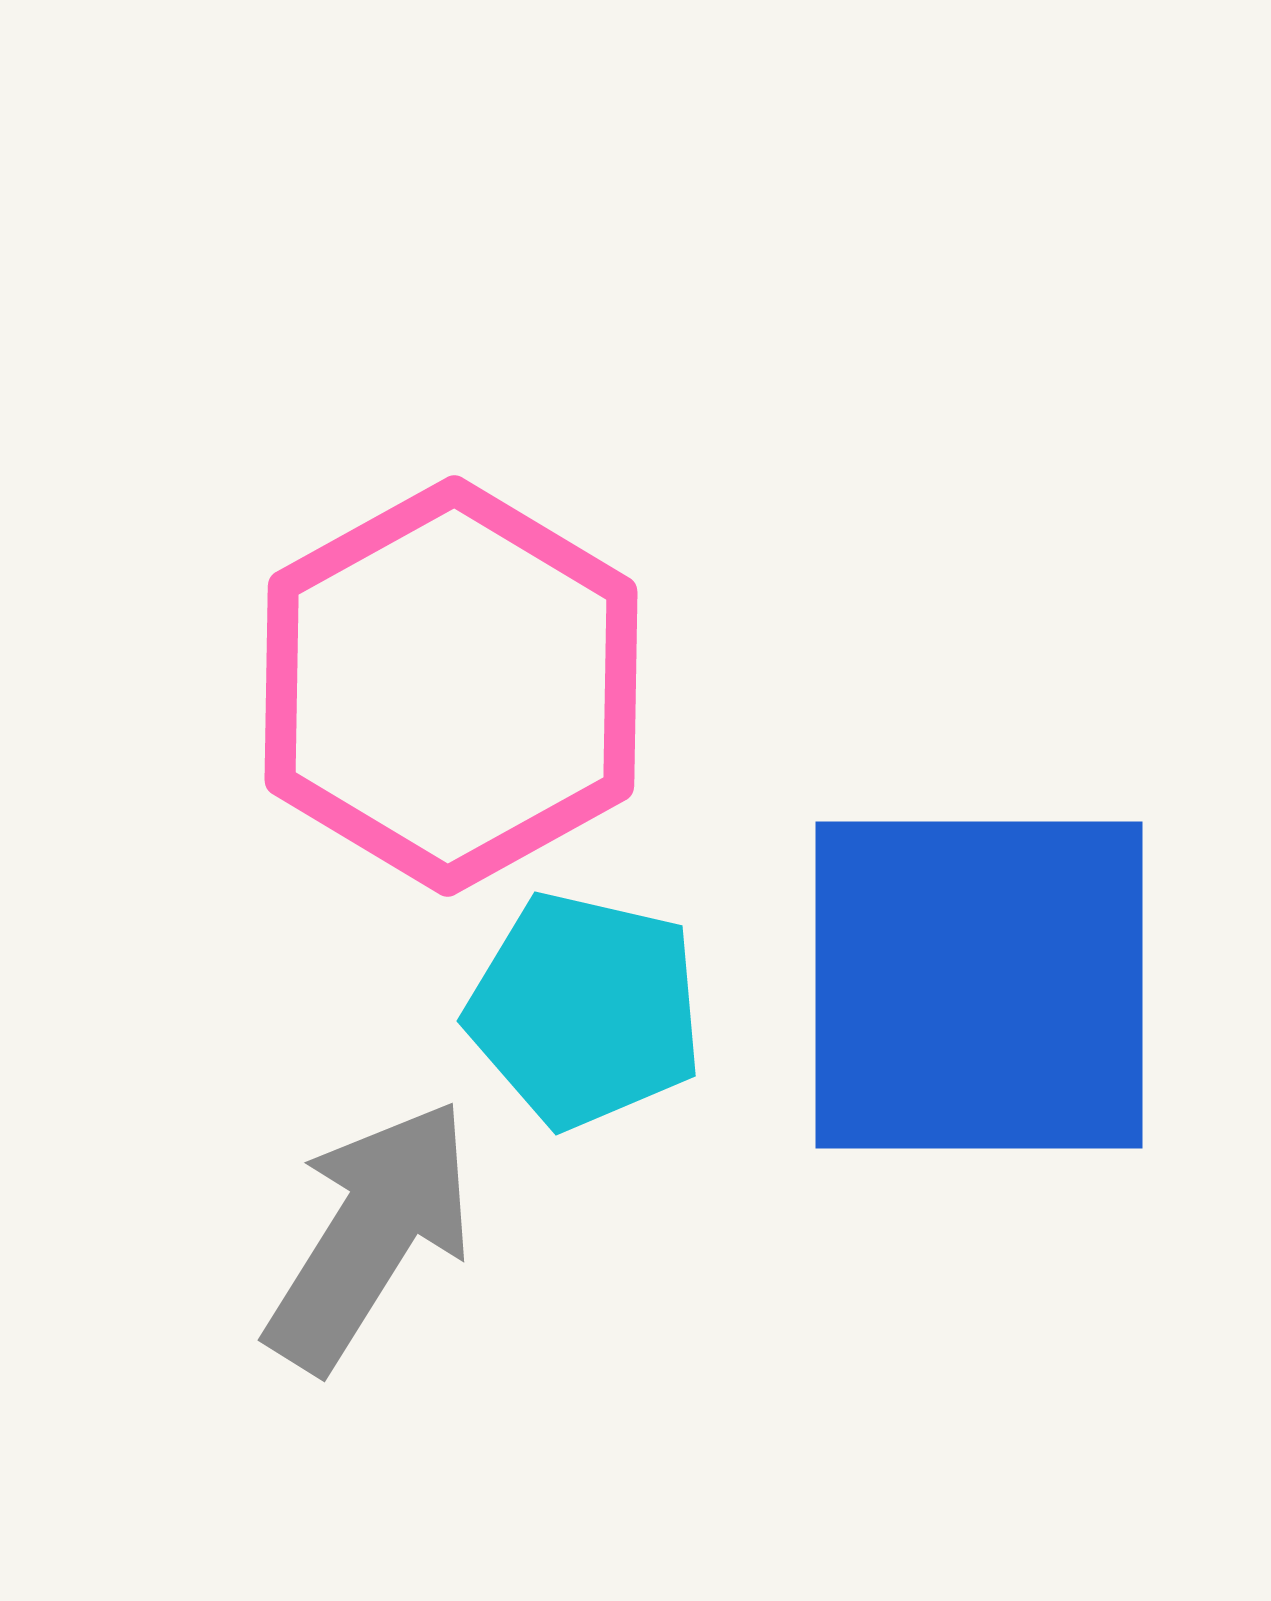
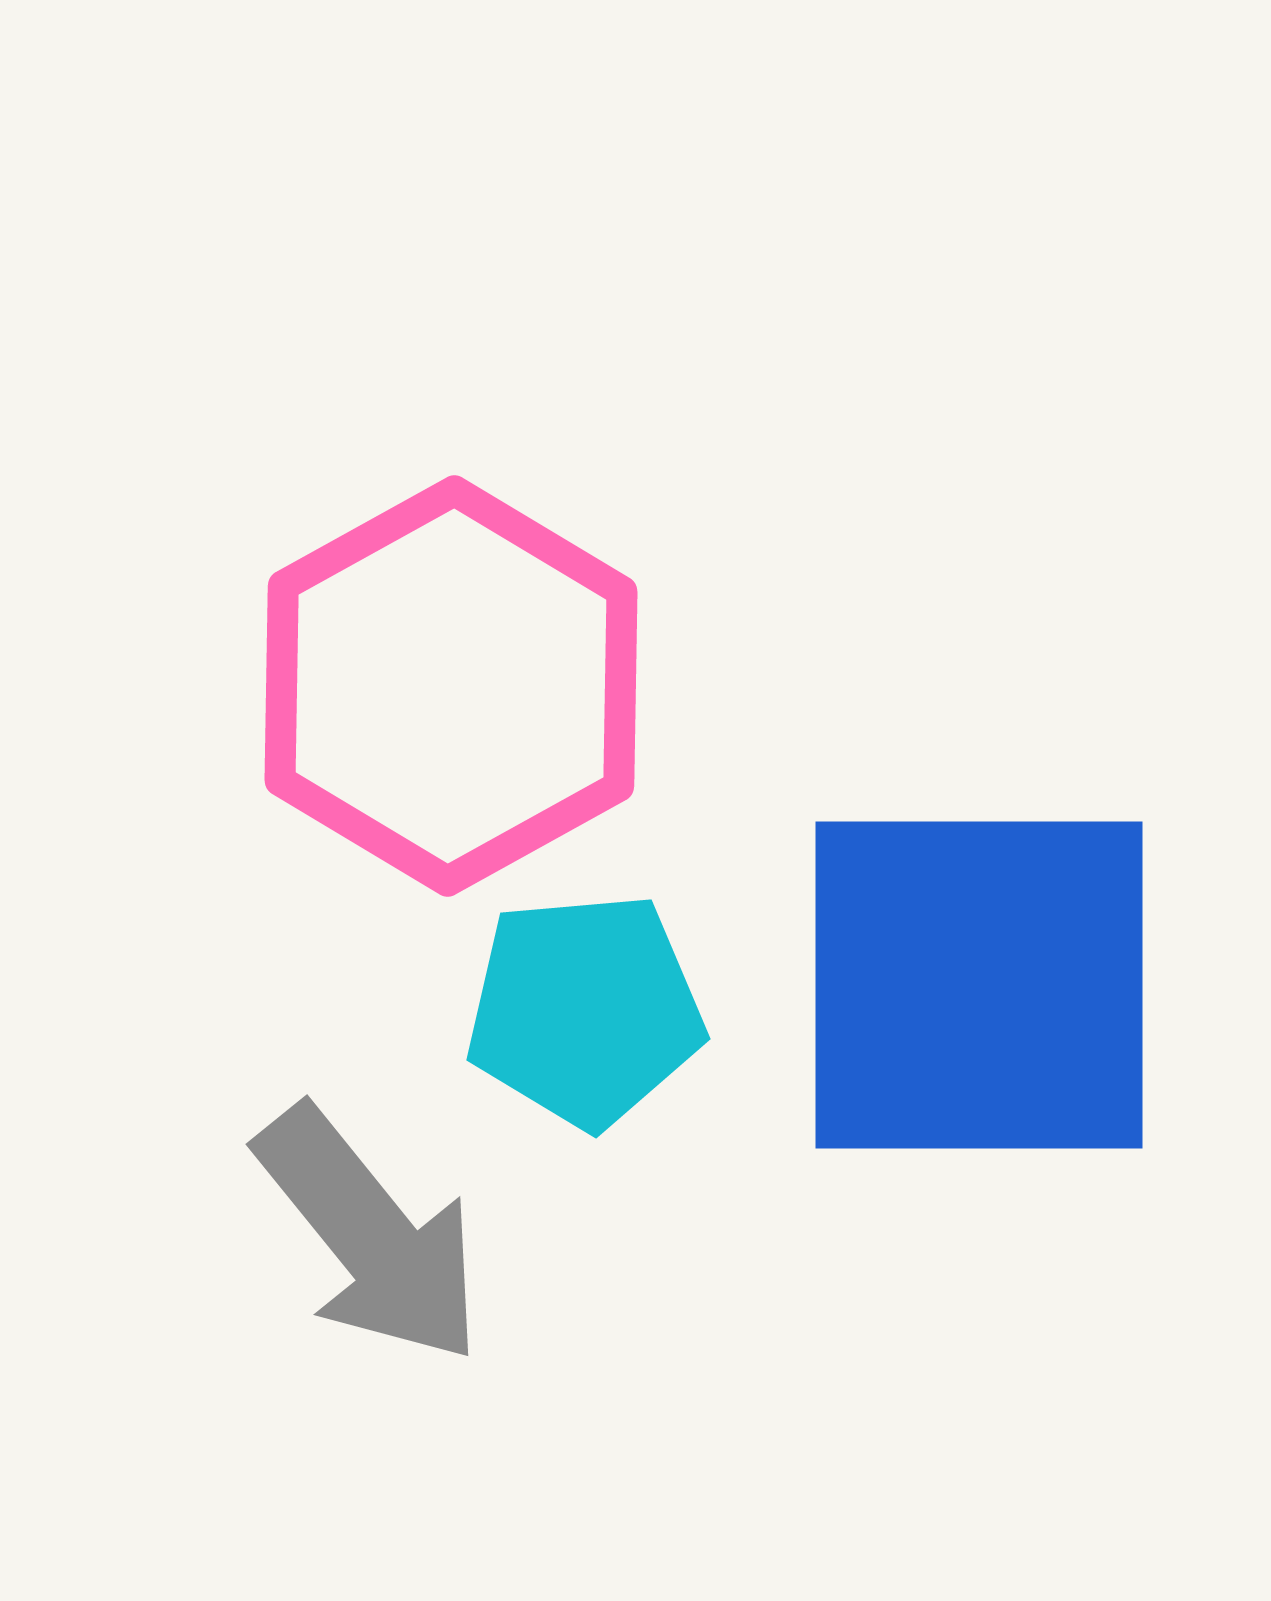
cyan pentagon: rotated 18 degrees counterclockwise
gray arrow: rotated 109 degrees clockwise
